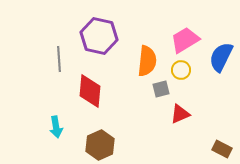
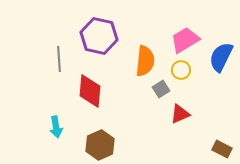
orange semicircle: moved 2 px left
gray square: rotated 18 degrees counterclockwise
